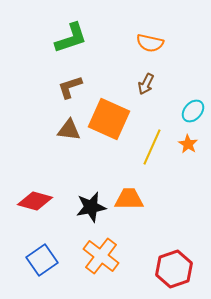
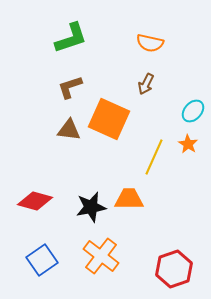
yellow line: moved 2 px right, 10 px down
